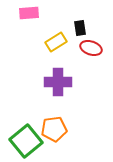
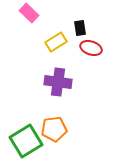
pink rectangle: rotated 48 degrees clockwise
purple cross: rotated 8 degrees clockwise
green square: rotated 8 degrees clockwise
